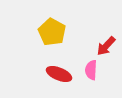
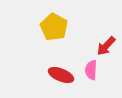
yellow pentagon: moved 2 px right, 5 px up
red ellipse: moved 2 px right, 1 px down
